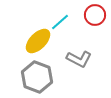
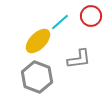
red circle: moved 4 px left, 1 px down
gray L-shape: rotated 35 degrees counterclockwise
